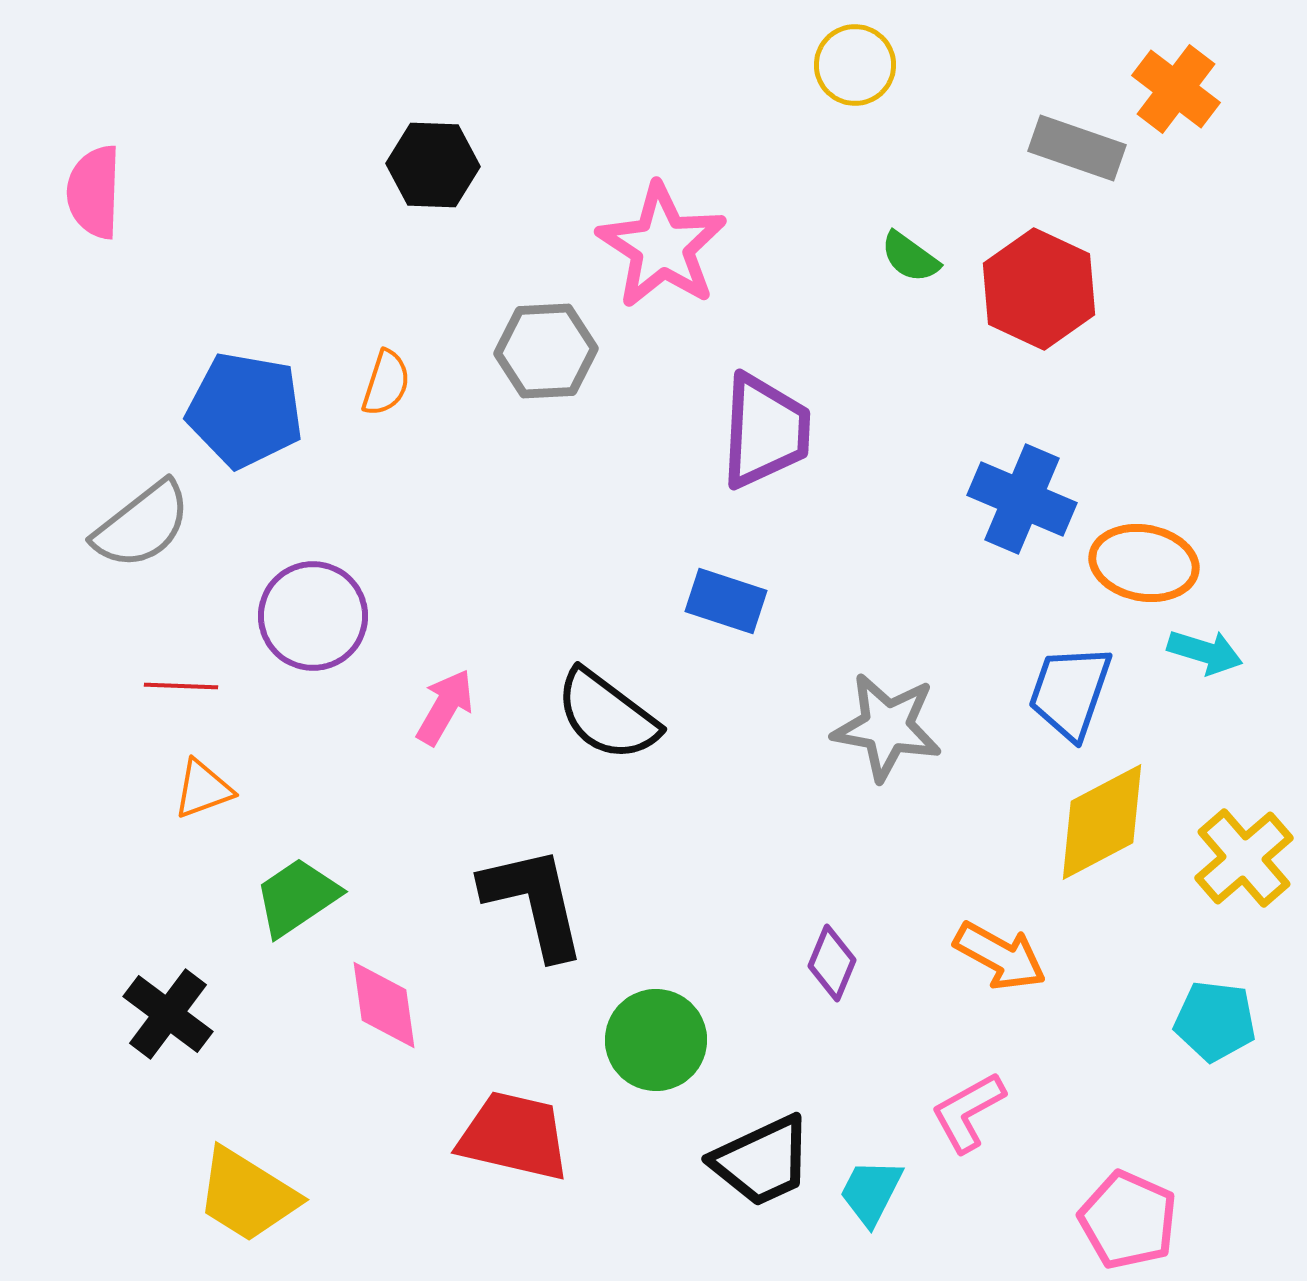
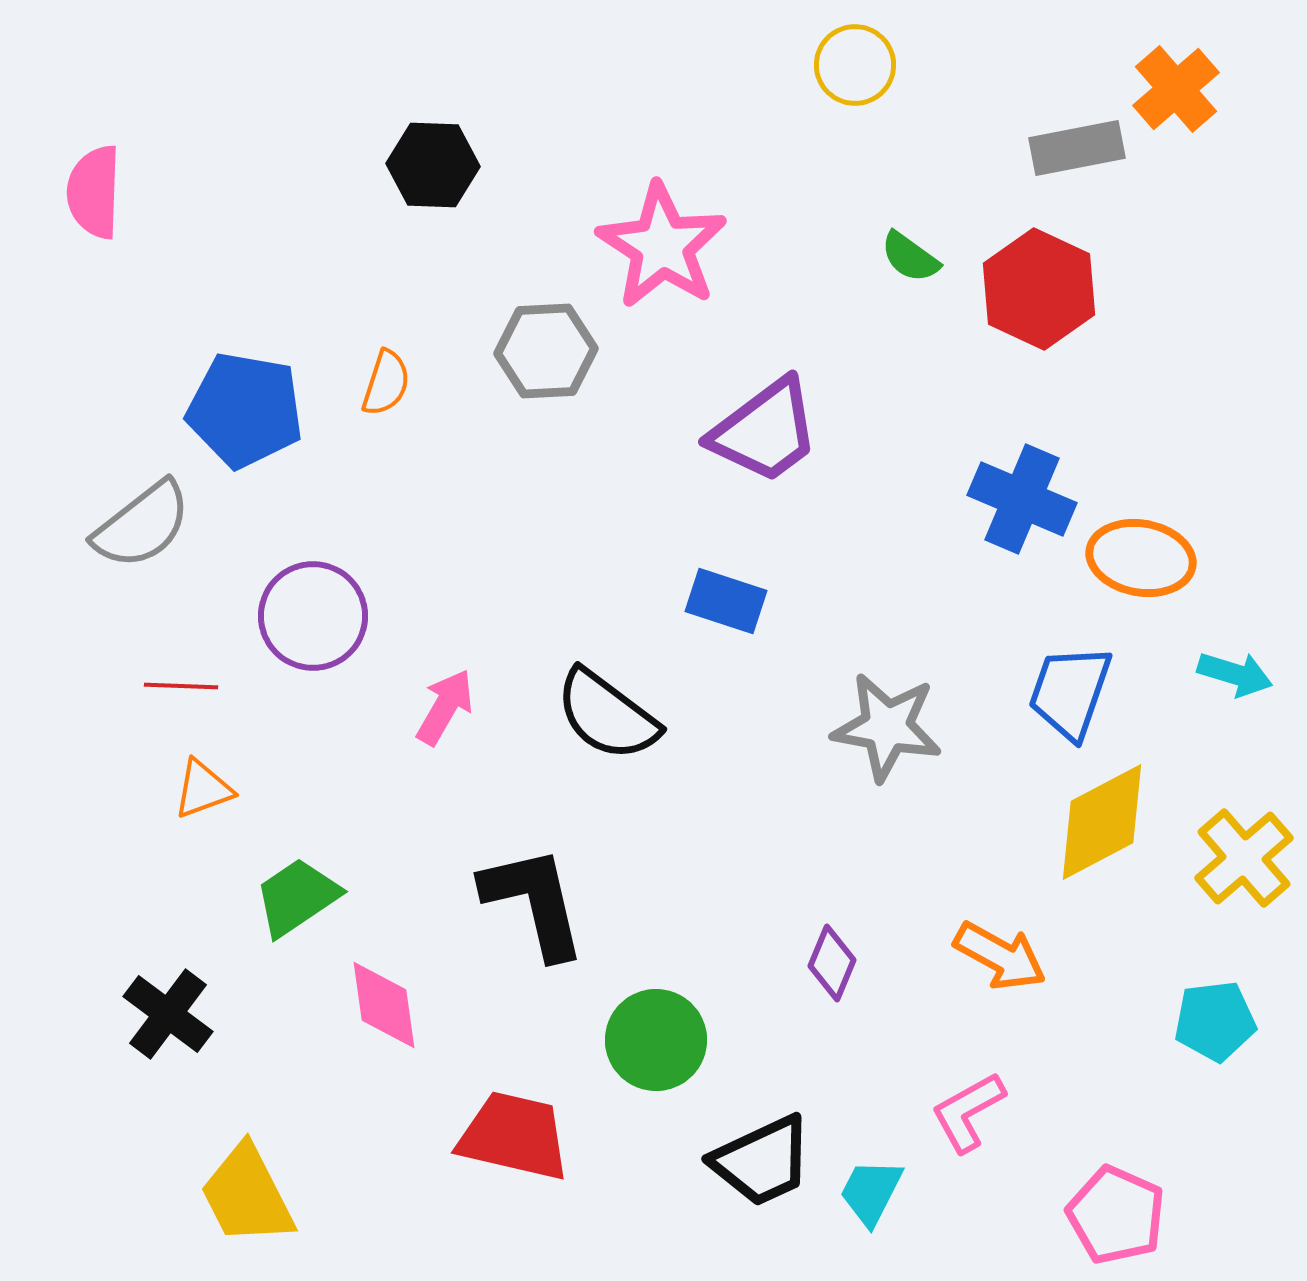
orange cross: rotated 12 degrees clockwise
gray rectangle: rotated 30 degrees counterclockwise
purple trapezoid: rotated 50 degrees clockwise
orange ellipse: moved 3 px left, 5 px up
cyan arrow: moved 30 px right, 22 px down
cyan pentagon: rotated 14 degrees counterclockwise
yellow trapezoid: rotated 31 degrees clockwise
pink pentagon: moved 12 px left, 5 px up
